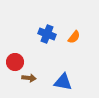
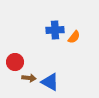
blue cross: moved 8 px right, 4 px up; rotated 24 degrees counterclockwise
blue triangle: moved 13 px left; rotated 18 degrees clockwise
